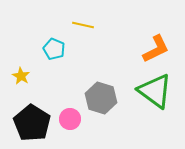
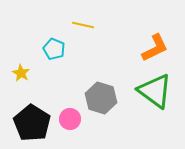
orange L-shape: moved 1 px left, 1 px up
yellow star: moved 3 px up
